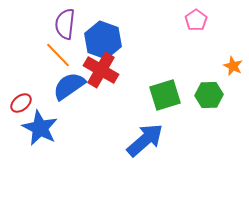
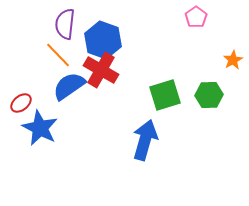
pink pentagon: moved 3 px up
orange star: moved 6 px up; rotated 18 degrees clockwise
blue arrow: rotated 33 degrees counterclockwise
